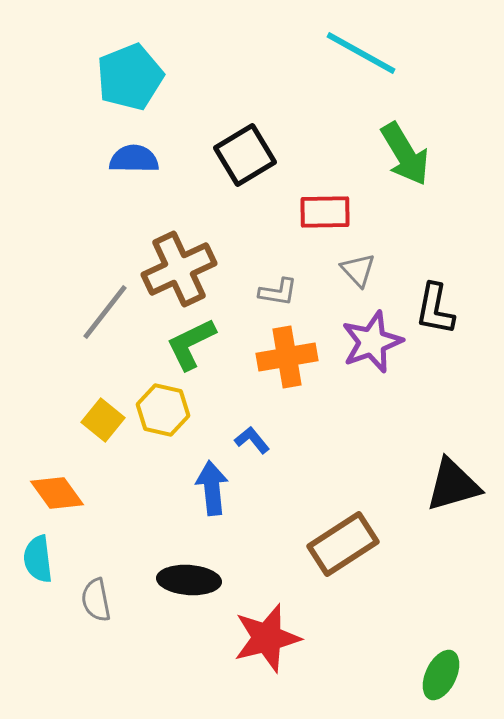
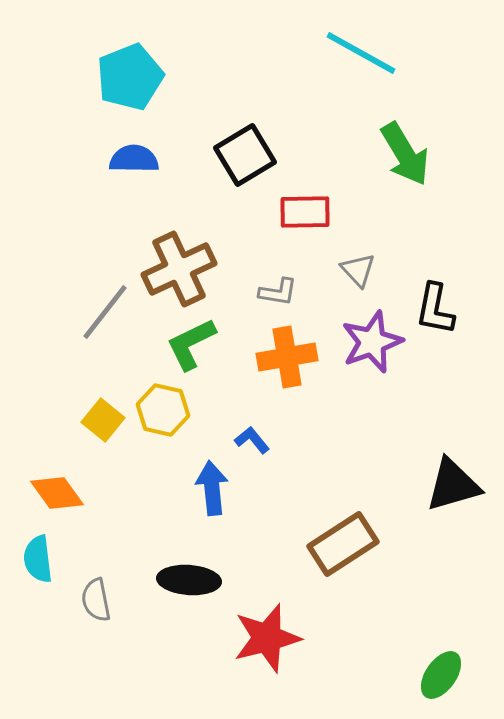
red rectangle: moved 20 px left
green ellipse: rotated 9 degrees clockwise
